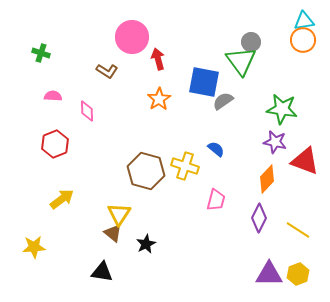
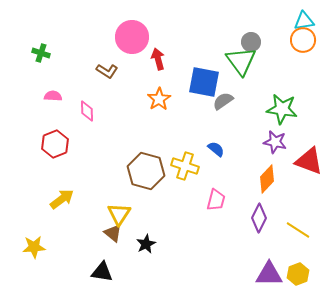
red triangle: moved 4 px right
